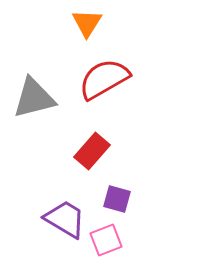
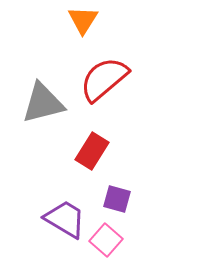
orange triangle: moved 4 px left, 3 px up
red semicircle: rotated 10 degrees counterclockwise
gray triangle: moved 9 px right, 5 px down
red rectangle: rotated 9 degrees counterclockwise
pink square: rotated 28 degrees counterclockwise
